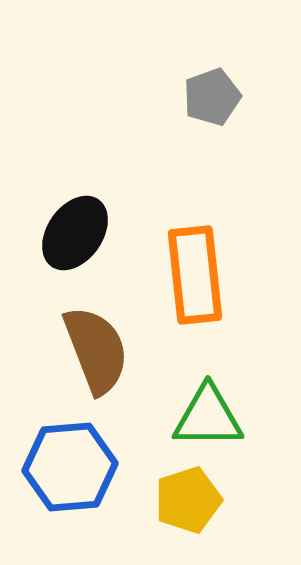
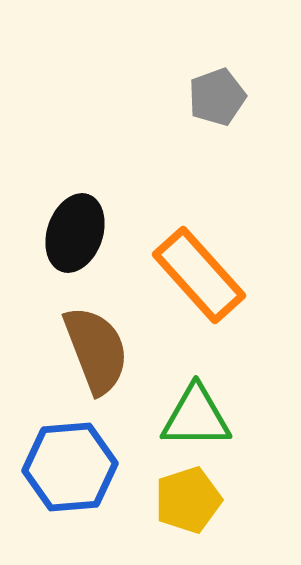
gray pentagon: moved 5 px right
black ellipse: rotated 16 degrees counterclockwise
orange rectangle: moved 4 px right; rotated 36 degrees counterclockwise
green triangle: moved 12 px left
